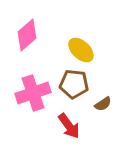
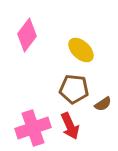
pink diamond: rotated 12 degrees counterclockwise
brown pentagon: moved 5 px down
pink cross: moved 35 px down
red arrow: moved 1 px right; rotated 12 degrees clockwise
